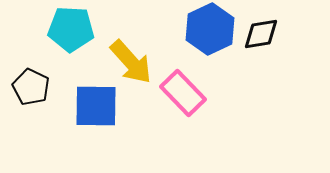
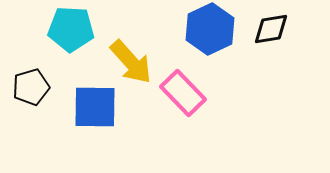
black diamond: moved 10 px right, 5 px up
black pentagon: rotated 30 degrees clockwise
blue square: moved 1 px left, 1 px down
